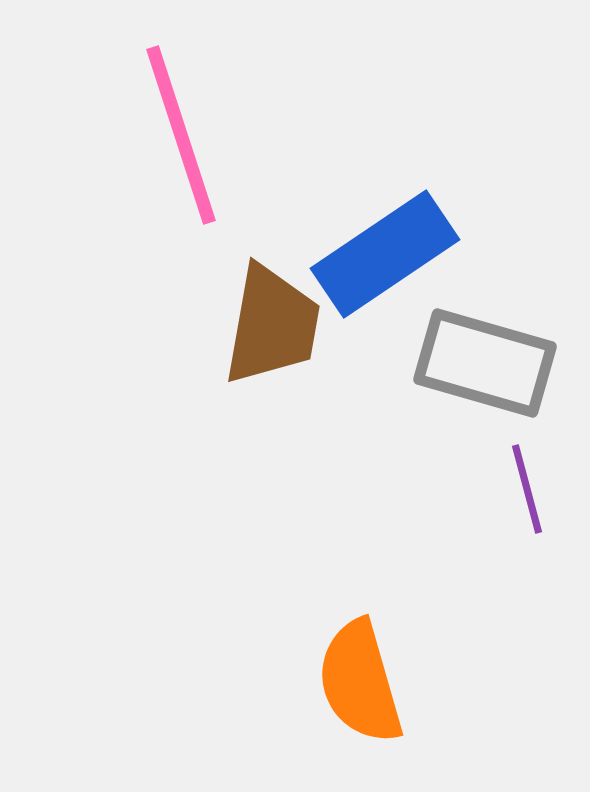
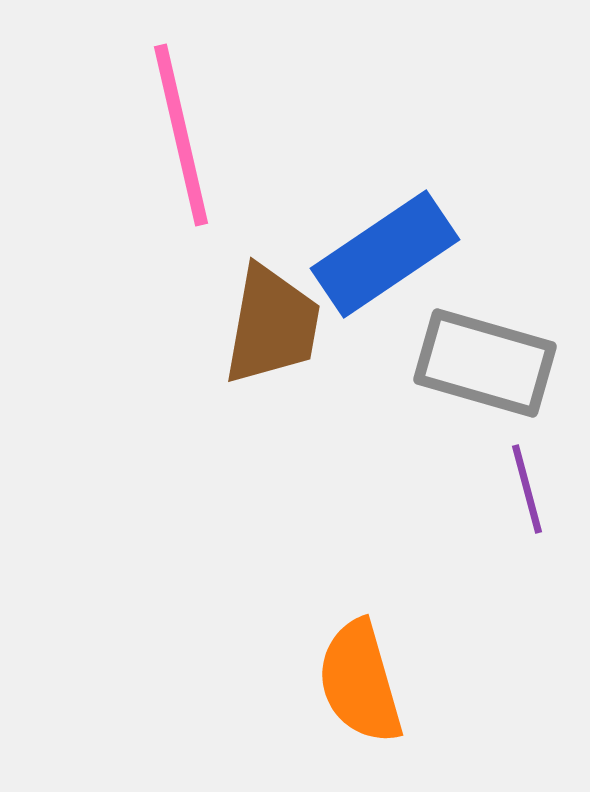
pink line: rotated 5 degrees clockwise
